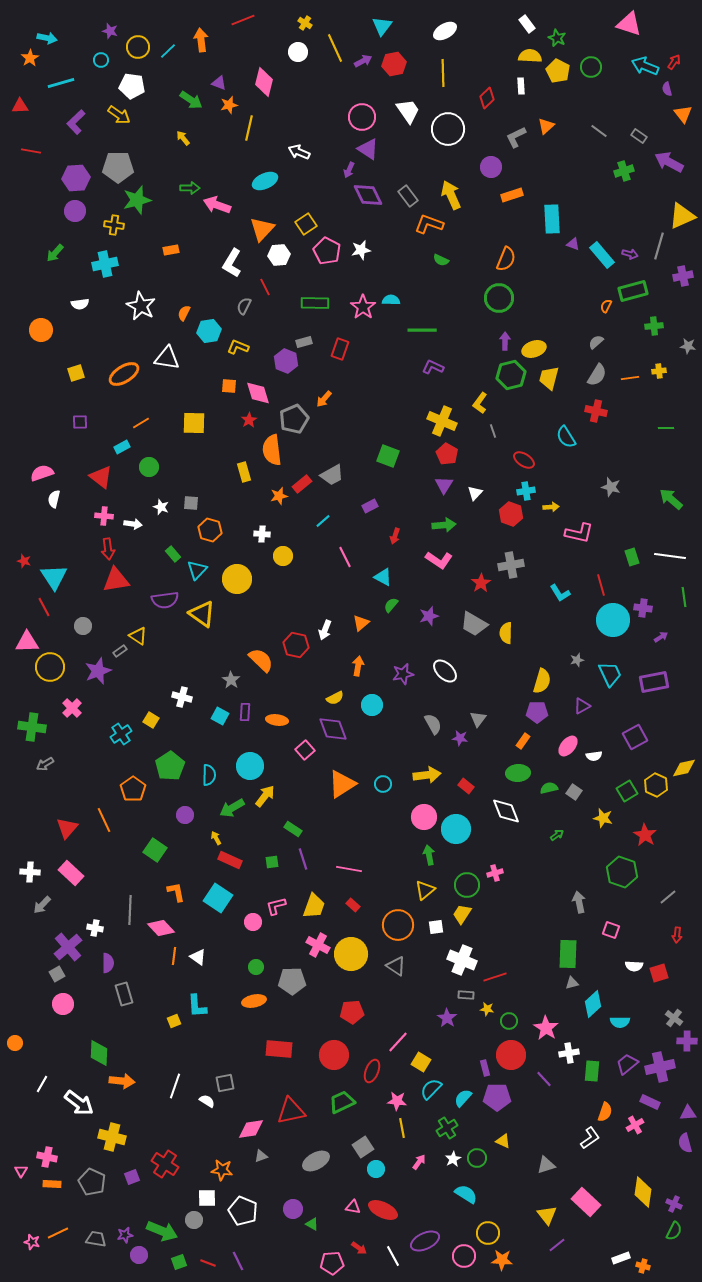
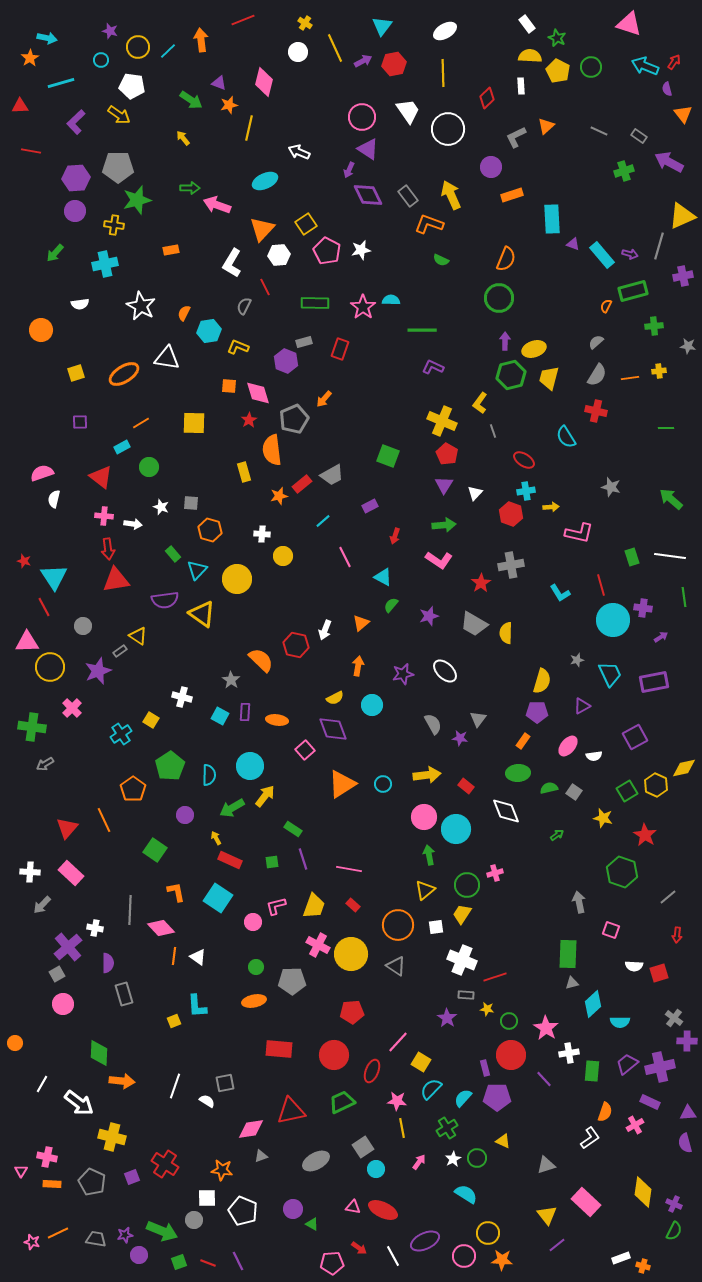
gray line at (599, 131): rotated 12 degrees counterclockwise
